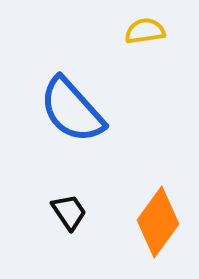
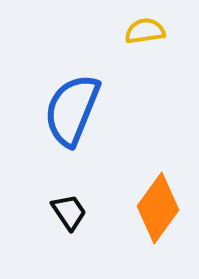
blue semicircle: rotated 64 degrees clockwise
orange diamond: moved 14 px up
